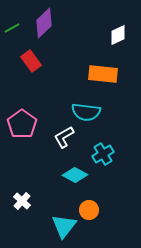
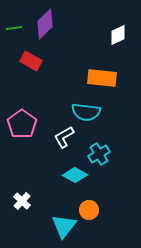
purple diamond: moved 1 px right, 1 px down
green line: moved 2 px right; rotated 21 degrees clockwise
red rectangle: rotated 25 degrees counterclockwise
orange rectangle: moved 1 px left, 4 px down
cyan cross: moved 4 px left
